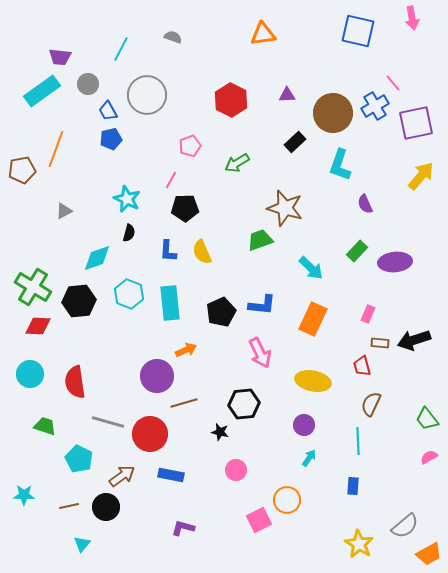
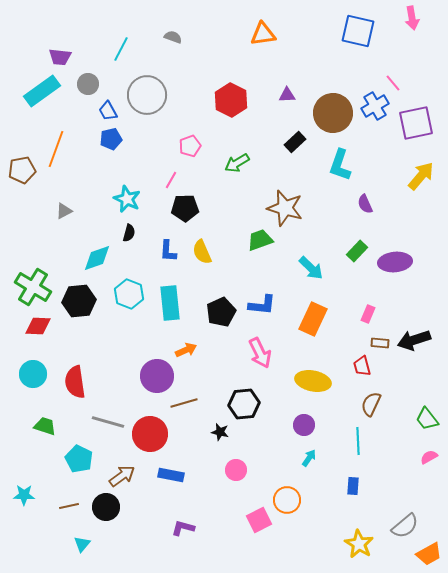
cyan circle at (30, 374): moved 3 px right
